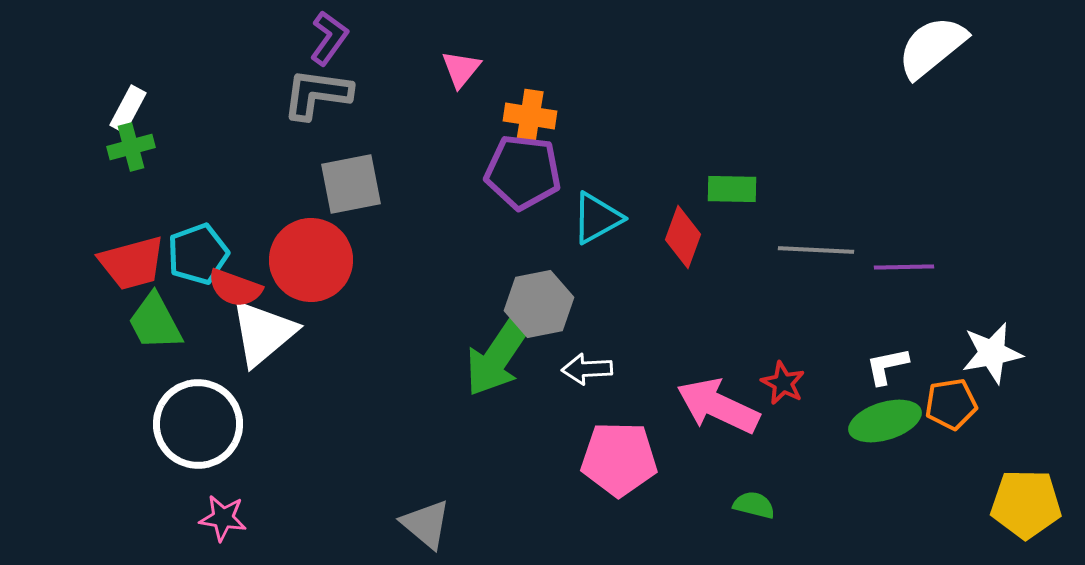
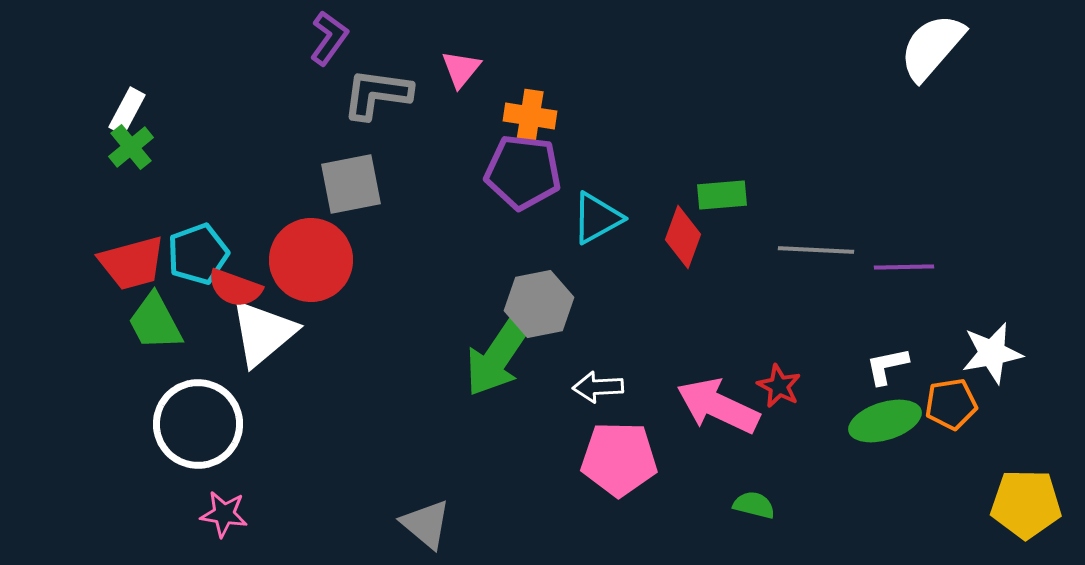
white semicircle: rotated 10 degrees counterclockwise
gray L-shape: moved 60 px right
white rectangle: moved 1 px left, 2 px down
green cross: rotated 24 degrees counterclockwise
green rectangle: moved 10 px left, 6 px down; rotated 6 degrees counterclockwise
white arrow: moved 11 px right, 18 px down
red star: moved 4 px left, 3 px down
pink star: moved 1 px right, 4 px up
